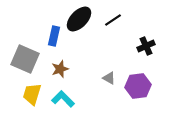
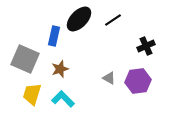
purple hexagon: moved 5 px up
